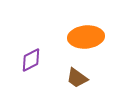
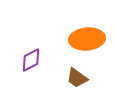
orange ellipse: moved 1 px right, 2 px down
